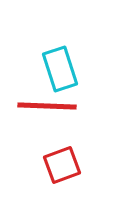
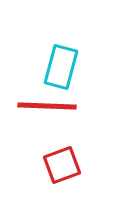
cyan rectangle: moved 1 px right, 2 px up; rotated 33 degrees clockwise
